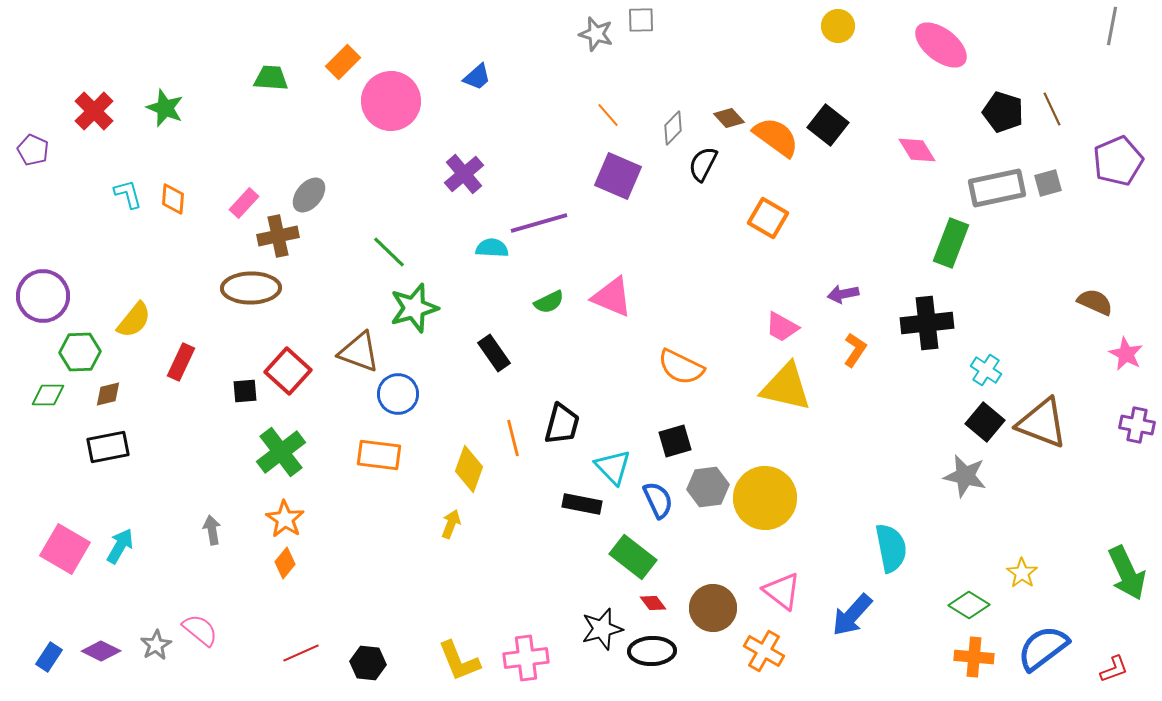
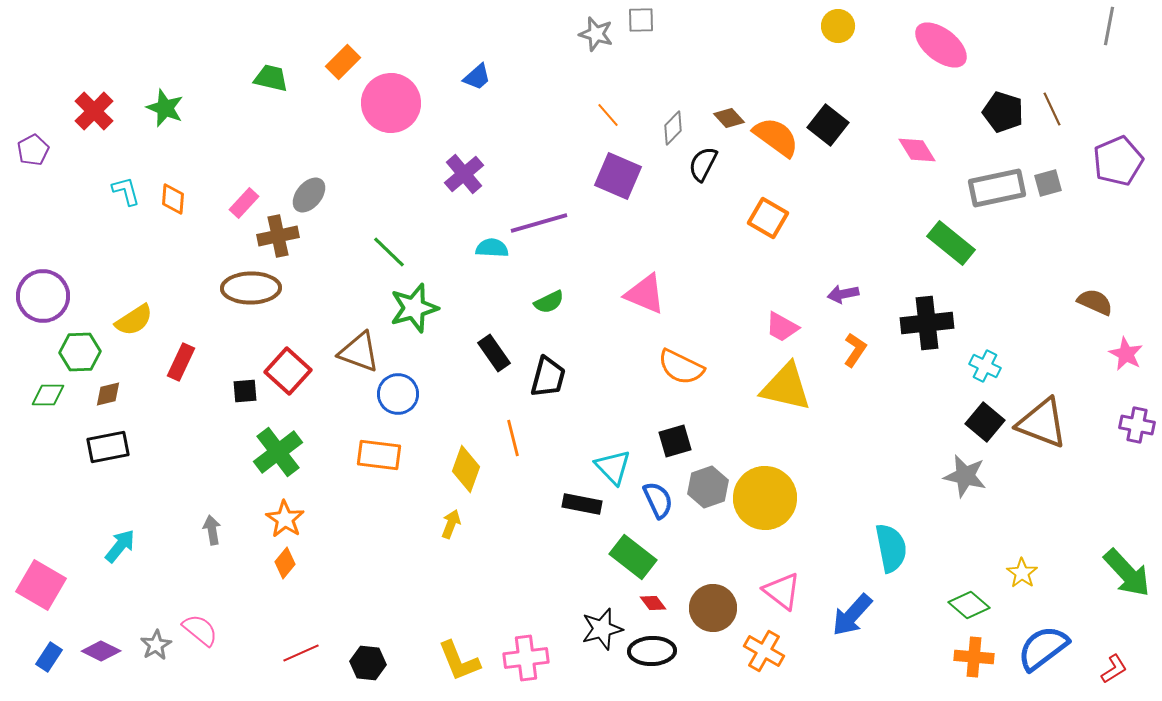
gray line at (1112, 26): moved 3 px left
green trapezoid at (271, 78): rotated 9 degrees clockwise
pink circle at (391, 101): moved 2 px down
purple pentagon at (33, 150): rotated 20 degrees clockwise
cyan L-shape at (128, 194): moved 2 px left, 3 px up
green rectangle at (951, 243): rotated 72 degrees counterclockwise
pink triangle at (612, 297): moved 33 px right, 3 px up
yellow semicircle at (134, 320): rotated 18 degrees clockwise
cyan cross at (986, 370): moved 1 px left, 4 px up; rotated 8 degrees counterclockwise
black trapezoid at (562, 424): moved 14 px left, 47 px up
green cross at (281, 452): moved 3 px left
yellow diamond at (469, 469): moved 3 px left
gray hexagon at (708, 487): rotated 12 degrees counterclockwise
cyan arrow at (120, 546): rotated 9 degrees clockwise
pink square at (65, 549): moved 24 px left, 36 px down
green arrow at (1127, 573): rotated 18 degrees counterclockwise
green diamond at (969, 605): rotated 9 degrees clockwise
red L-shape at (1114, 669): rotated 12 degrees counterclockwise
